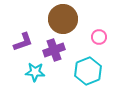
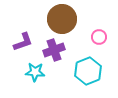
brown circle: moved 1 px left
